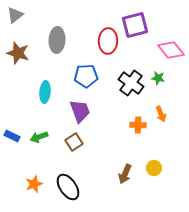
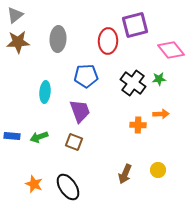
gray ellipse: moved 1 px right, 1 px up
brown star: moved 11 px up; rotated 20 degrees counterclockwise
green star: moved 1 px right, 1 px down; rotated 16 degrees counterclockwise
black cross: moved 2 px right
orange arrow: rotated 70 degrees counterclockwise
blue rectangle: rotated 21 degrees counterclockwise
brown square: rotated 36 degrees counterclockwise
yellow circle: moved 4 px right, 2 px down
orange star: rotated 30 degrees counterclockwise
